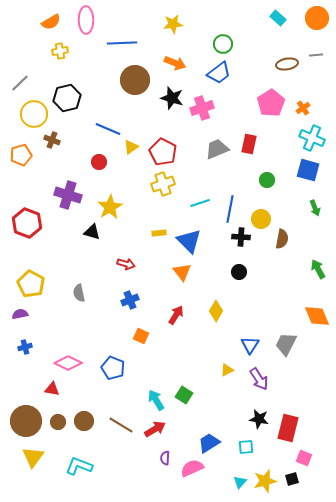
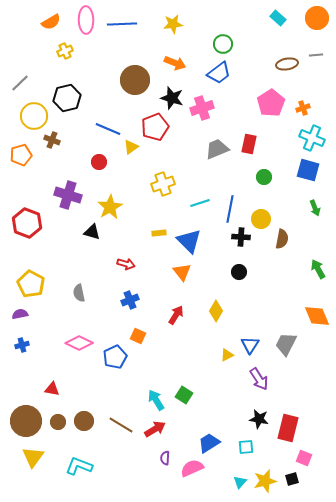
blue line at (122, 43): moved 19 px up
yellow cross at (60, 51): moved 5 px right; rotated 14 degrees counterclockwise
orange cross at (303, 108): rotated 16 degrees clockwise
yellow circle at (34, 114): moved 2 px down
red pentagon at (163, 152): moved 8 px left, 25 px up; rotated 24 degrees clockwise
green circle at (267, 180): moved 3 px left, 3 px up
orange square at (141, 336): moved 3 px left
blue cross at (25, 347): moved 3 px left, 2 px up
pink diamond at (68, 363): moved 11 px right, 20 px up
blue pentagon at (113, 368): moved 2 px right, 11 px up; rotated 25 degrees clockwise
yellow triangle at (227, 370): moved 15 px up
